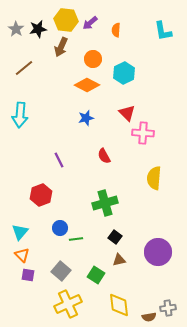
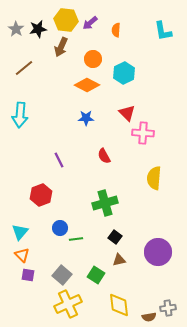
blue star: rotated 14 degrees clockwise
gray square: moved 1 px right, 4 px down
